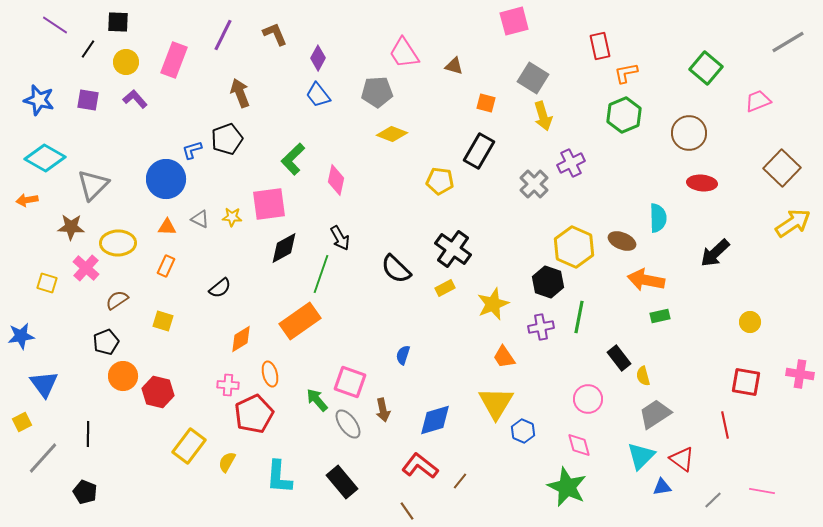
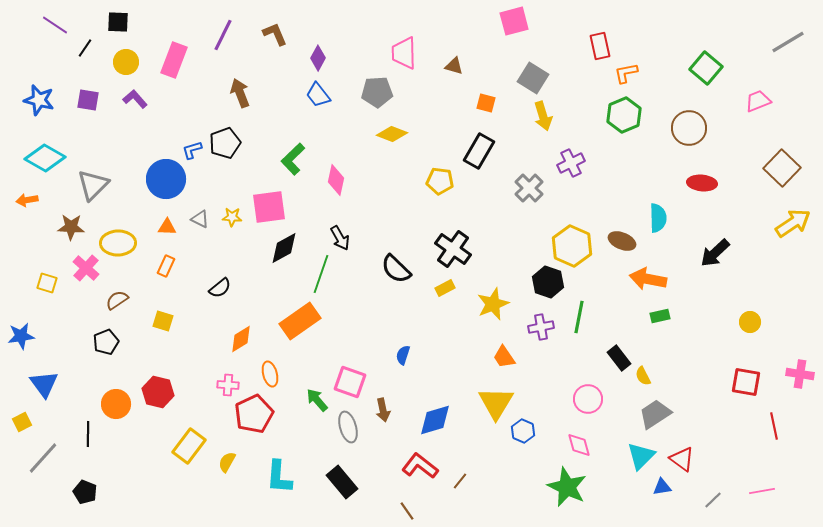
black line at (88, 49): moved 3 px left, 1 px up
pink trapezoid at (404, 53): rotated 32 degrees clockwise
brown circle at (689, 133): moved 5 px up
black pentagon at (227, 139): moved 2 px left, 4 px down
gray cross at (534, 184): moved 5 px left, 4 px down
pink square at (269, 204): moved 3 px down
yellow hexagon at (574, 247): moved 2 px left, 1 px up
orange arrow at (646, 280): moved 2 px right, 1 px up
orange circle at (123, 376): moved 7 px left, 28 px down
yellow semicircle at (643, 376): rotated 12 degrees counterclockwise
gray ellipse at (348, 424): moved 3 px down; rotated 20 degrees clockwise
red line at (725, 425): moved 49 px right, 1 px down
pink line at (762, 491): rotated 20 degrees counterclockwise
